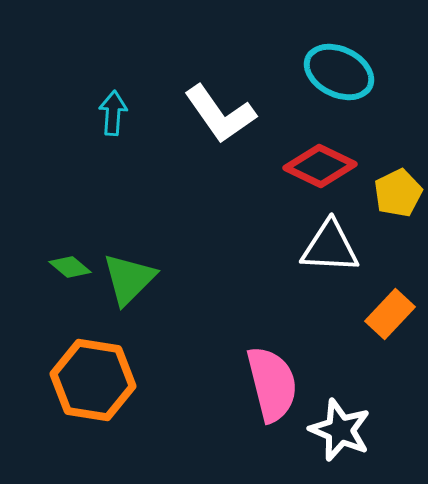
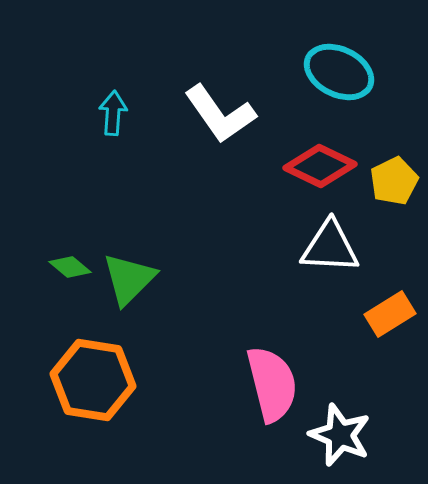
yellow pentagon: moved 4 px left, 12 px up
orange rectangle: rotated 15 degrees clockwise
white star: moved 5 px down
